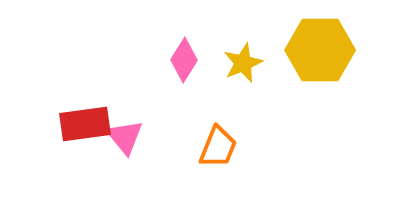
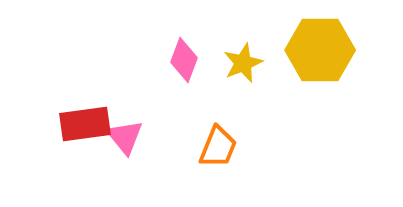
pink diamond: rotated 12 degrees counterclockwise
